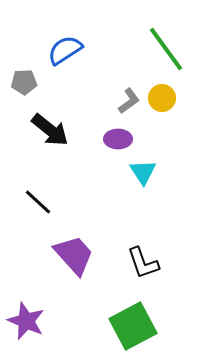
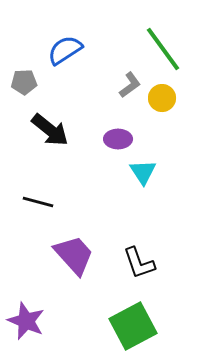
green line: moved 3 px left
gray L-shape: moved 1 px right, 16 px up
black line: rotated 28 degrees counterclockwise
black L-shape: moved 4 px left
